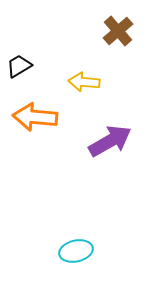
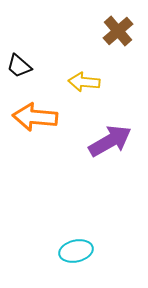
black trapezoid: rotated 108 degrees counterclockwise
